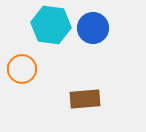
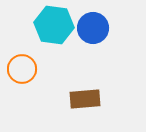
cyan hexagon: moved 3 px right
